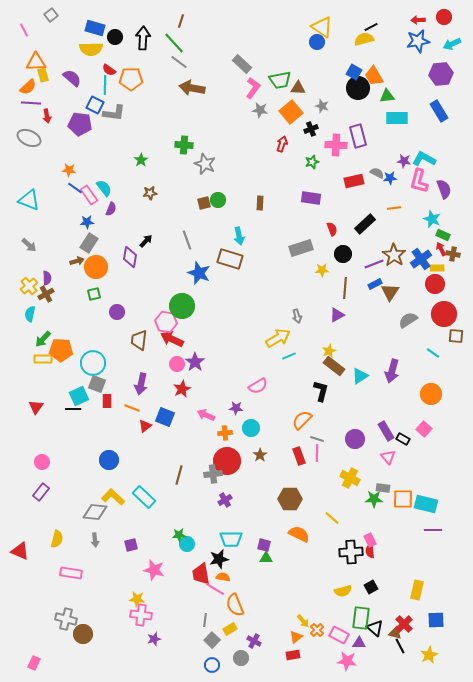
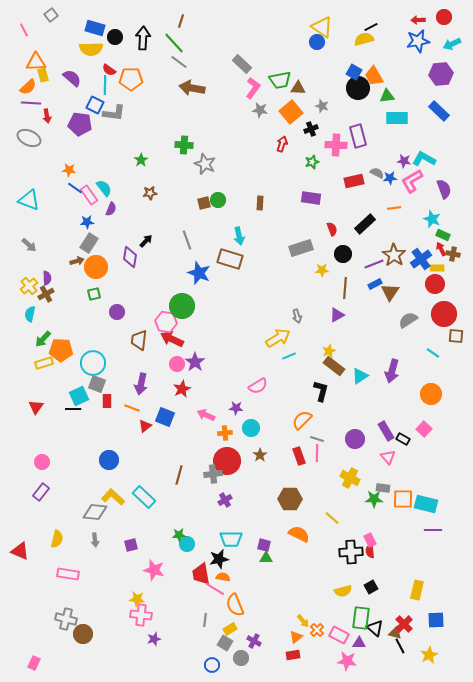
blue rectangle at (439, 111): rotated 15 degrees counterclockwise
pink L-shape at (419, 181): moved 7 px left; rotated 45 degrees clockwise
yellow rectangle at (43, 359): moved 1 px right, 4 px down; rotated 18 degrees counterclockwise
pink rectangle at (71, 573): moved 3 px left, 1 px down
gray square at (212, 640): moved 13 px right, 3 px down; rotated 14 degrees counterclockwise
